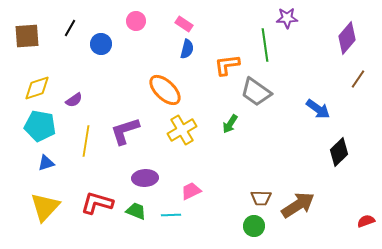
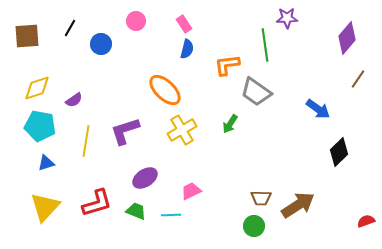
pink rectangle: rotated 24 degrees clockwise
purple ellipse: rotated 30 degrees counterclockwise
red L-shape: rotated 148 degrees clockwise
